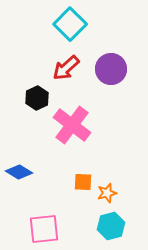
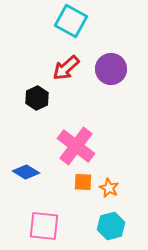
cyan square: moved 1 px right, 3 px up; rotated 16 degrees counterclockwise
pink cross: moved 4 px right, 21 px down
blue diamond: moved 7 px right
orange star: moved 2 px right, 5 px up; rotated 30 degrees counterclockwise
pink square: moved 3 px up; rotated 12 degrees clockwise
